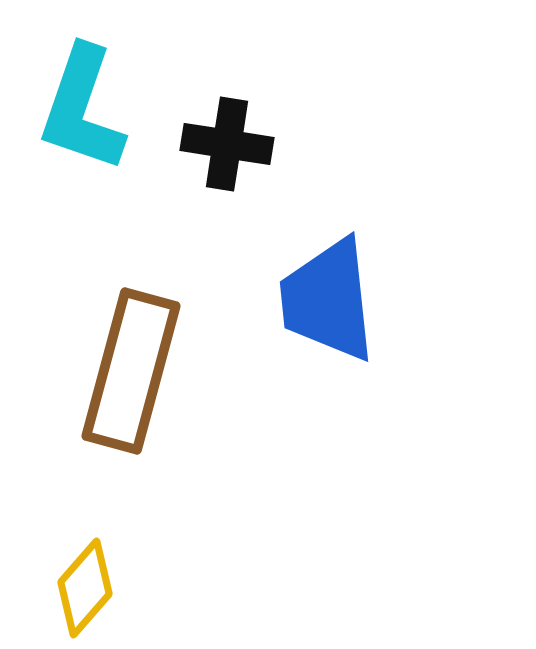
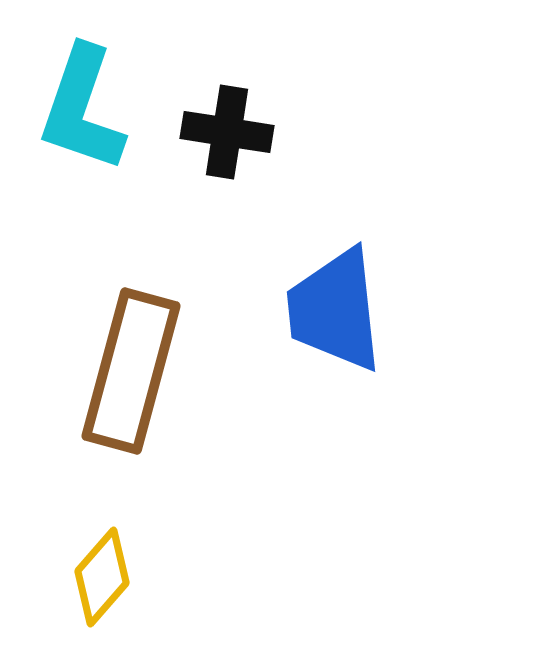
black cross: moved 12 px up
blue trapezoid: moved 7 px right, 10 px down
yellow diamond: moved 17 px right, 11 px up
